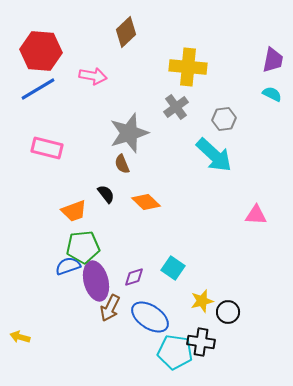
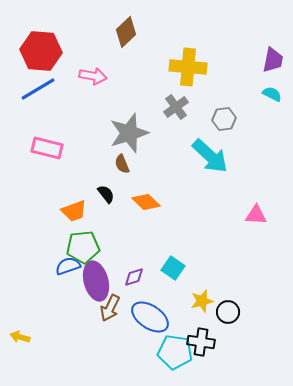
cyan arrow: moved 4 px left, 1 px down
